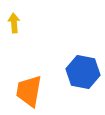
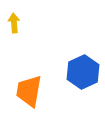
blue hexagon: rotated 24 degrees clockwise
